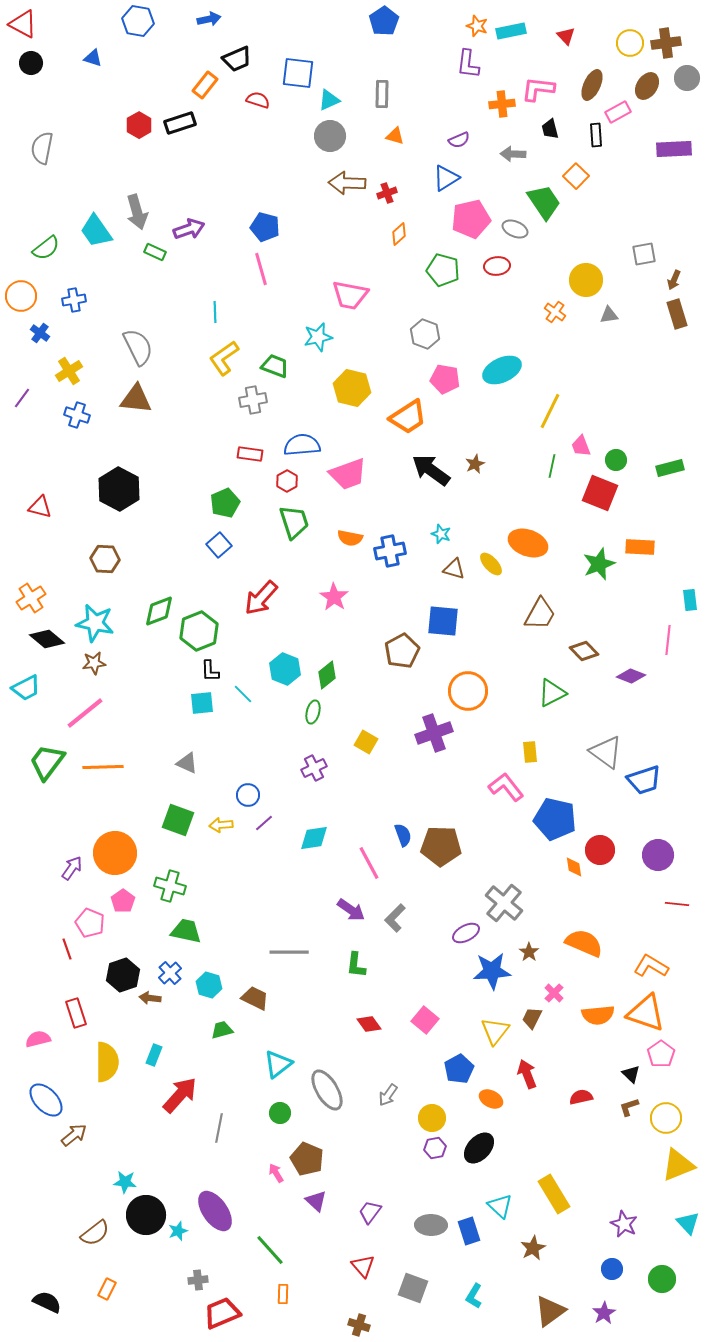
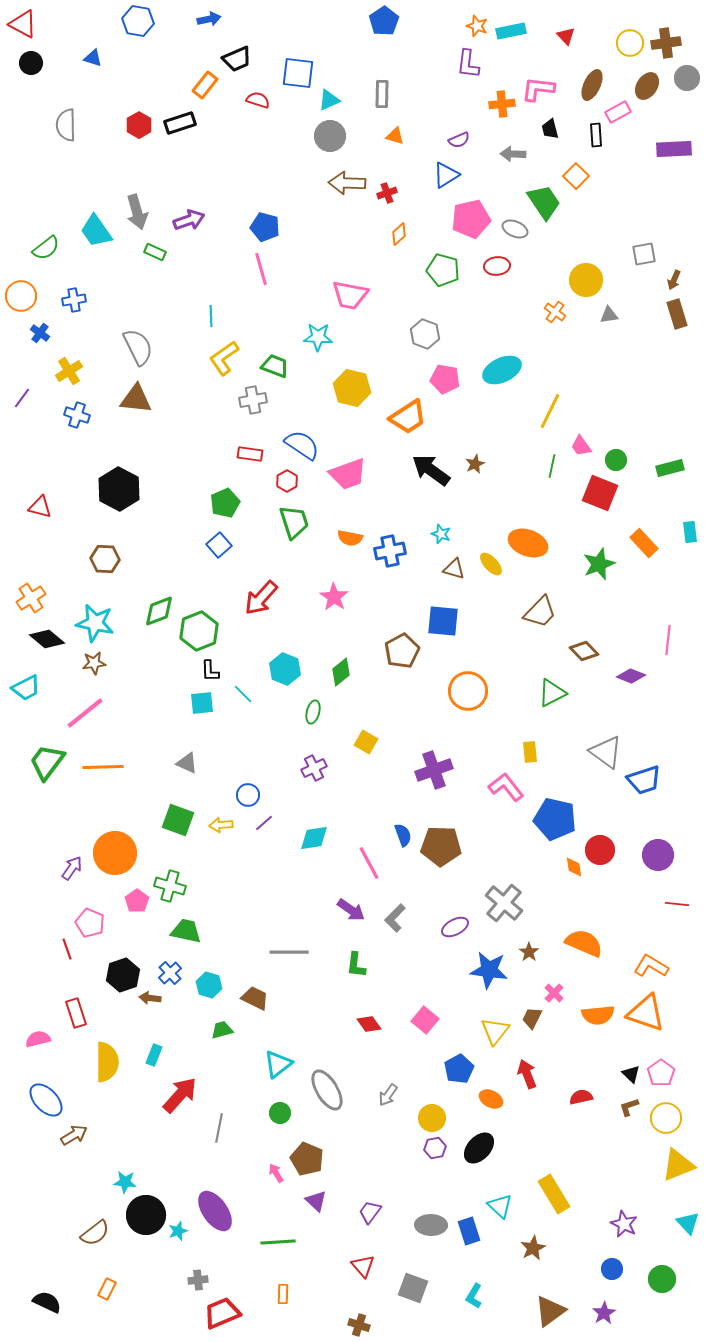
gray semicircle at (42, 148): moved 24 px right, 23 px up; rotated 12 degrees counterclockwise
blue triangle at (446, 178): moved 3 px up
purple arrow at (189, 229): moved 9 px up
cyan line at (215, 312): moved 4 px left, 4 px down
cyan star at (318, 337): rotated 16 degrees clockwise
blue semicircle at (302, 445): rotated 39 degrees clockwise
pink trapezoid at (581, 446): rotated 15 degrees counterclockwise
orange rectangle at (640, 547): moved 4 px right, 4 px up; rotated 44 degrees clockwise
cyan rectangle at (690, 600): moved 68 px up
brown trapezoid at (540, 614): moved 2 px up; rotated 15 degrees clockwise
green diamond at (327, 675): moved 14 px right, 3 px up
purple cross at (434, 733): moved 37 px down
pink pentagon at (123, 901): moved 14 px right
purple ellipse at (466, 933): moved 11 px left, 6 px up
blue star at (492, 971): moved 3 px left, 1 px up; rotated 12 degrees clockwise
pink pentagon at (661, 1054): moved 19 px down
brown arrow at (74, 1135): rotated 8 degrees clockwise
green line at (270, 1250): moved 8 px right, 8 px up; rotated 52 degrees counterclockwise
